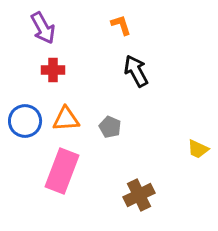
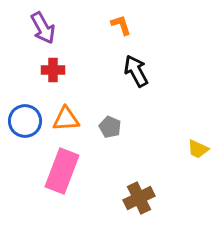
brown cross: moved 3 px down
